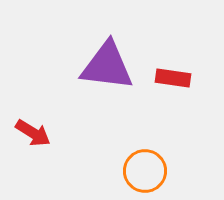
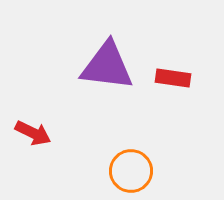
red arrow: rotated 6 degrees counterclockwise
orange circle: moved 14 px left
